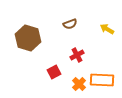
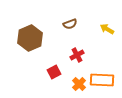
brown hexagon: moved 2 px right; rotated 20 degrees clockwise
